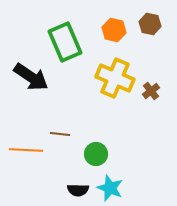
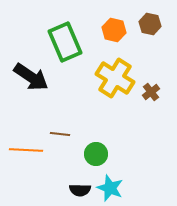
yellow cross: rotated 9 degrees clockwise
brown cross: moved 1 px down
black semicircle: moved 2 px right
